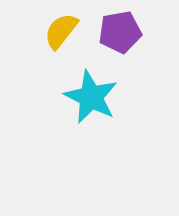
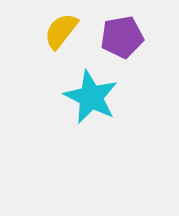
purple pentagon: moved 2 px right, 5 px down
